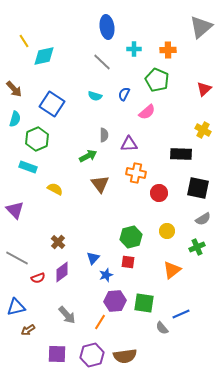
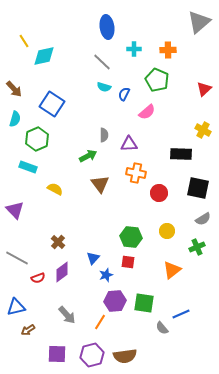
gray triangle at (201, 27): moved 2 px left, 5 px up
cyan semicircle at (95, 96): moved 9 px right, 9 px up
green hexagon at (131, 237): rotated 20 degrees clockwise
